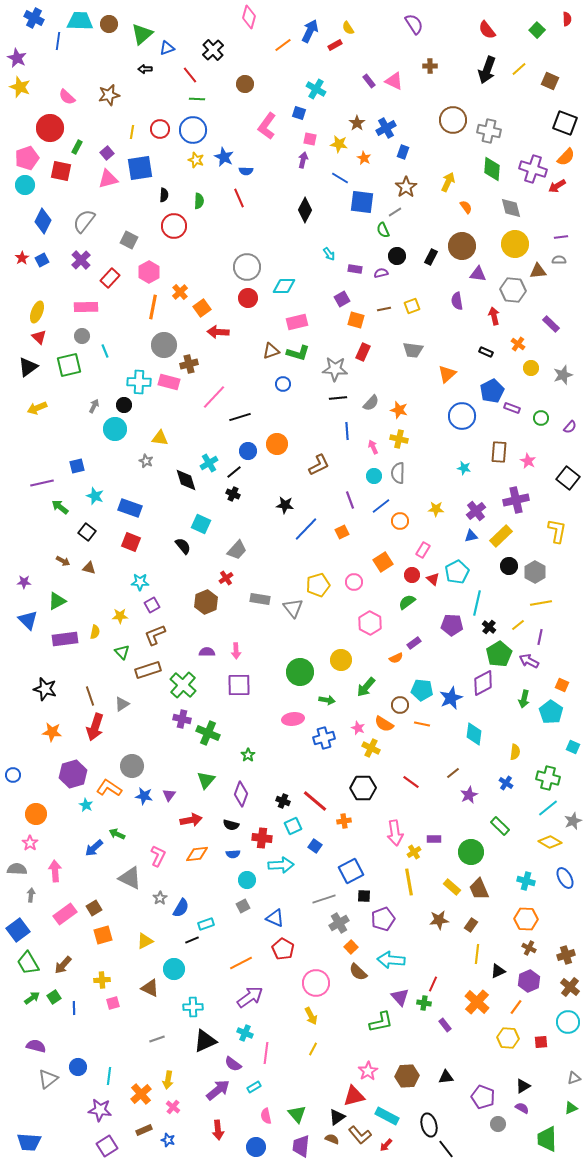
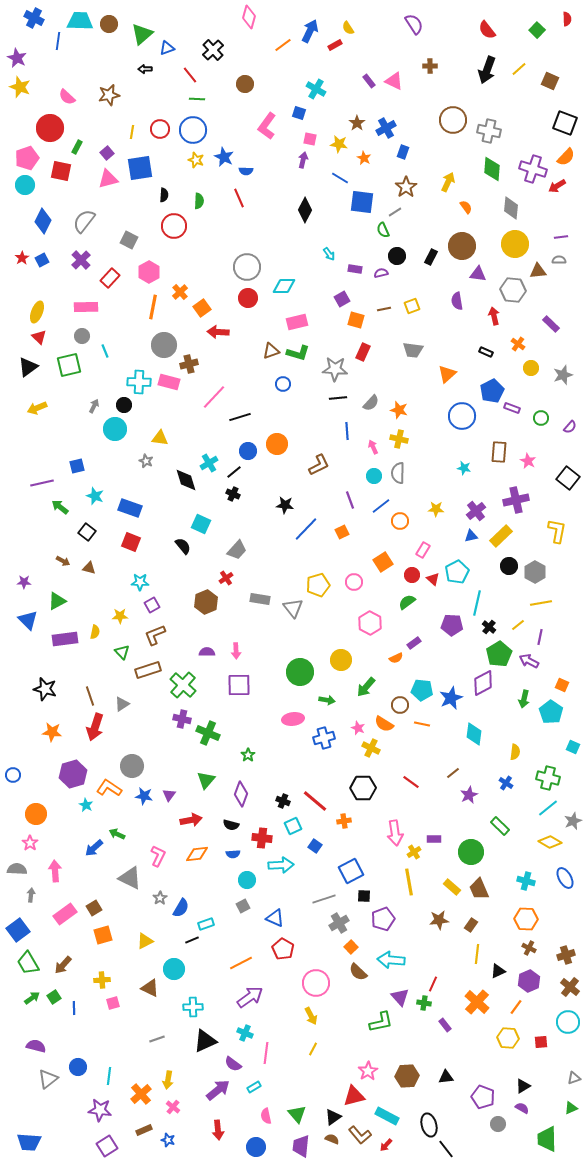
gray diamond at (511, 208): rotated 20 degrees clockwise
black triangle at (337, 1117): moved 4 px left
